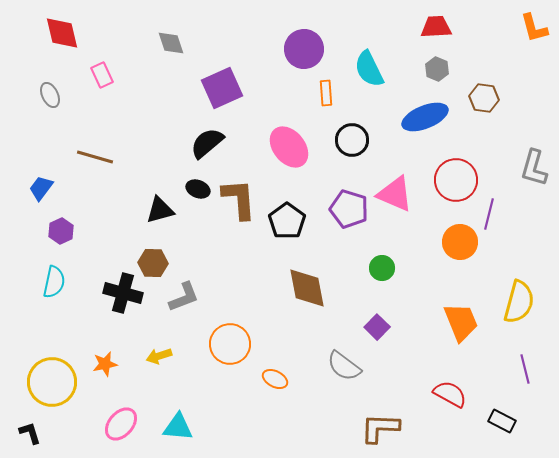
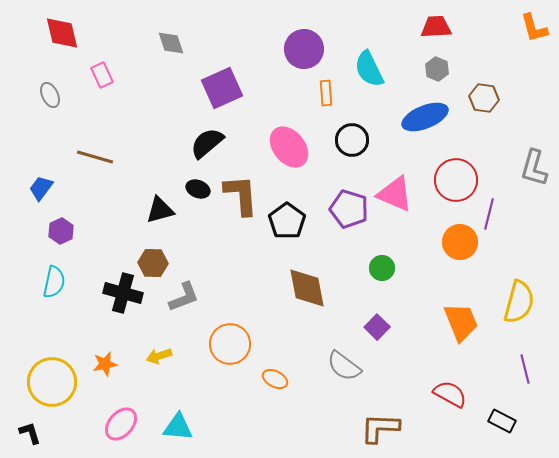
brown L-shape at (239, 199): moved 2 px right, 4 px up
